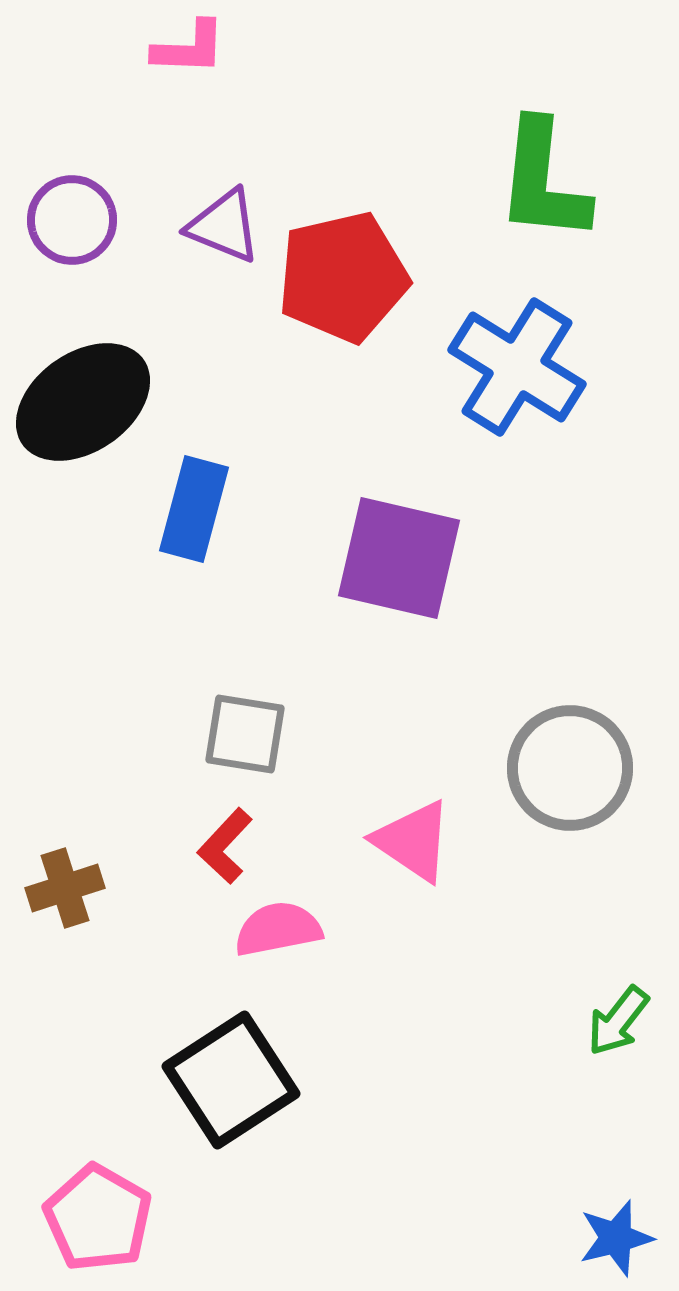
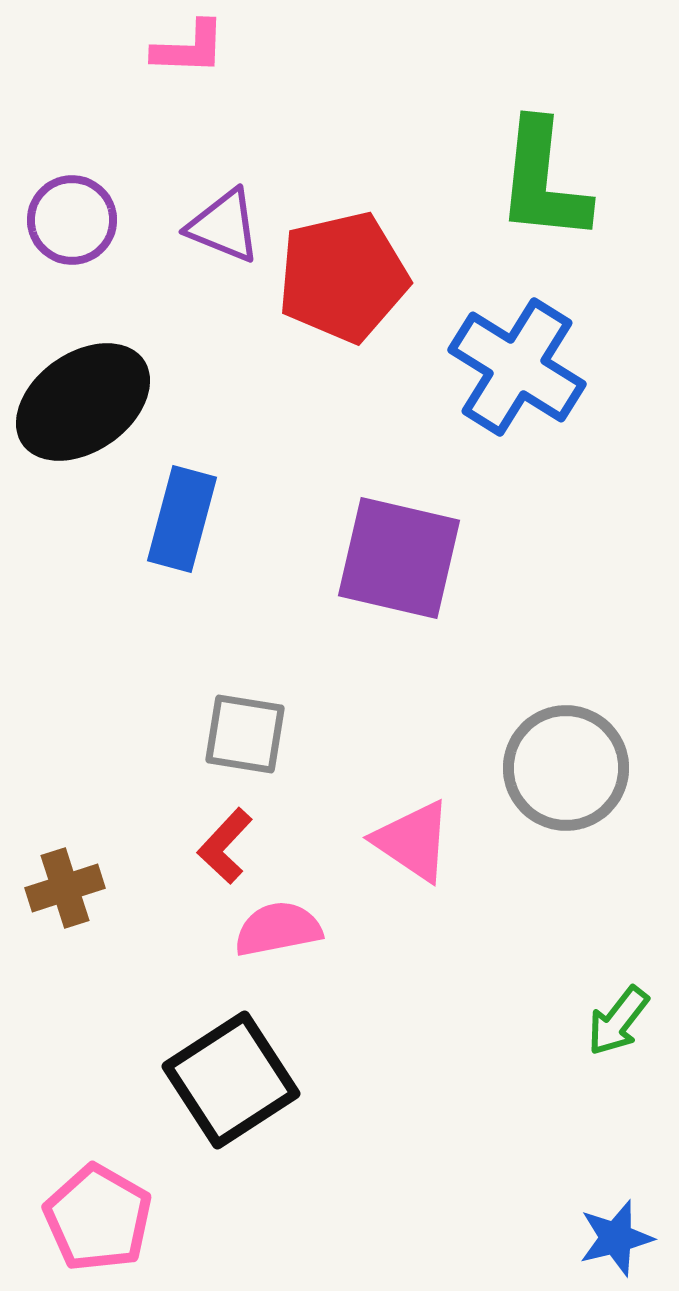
blue rectangle: moved 12 px left, 10 px down
gray circle: moved 4 px left
